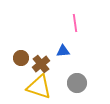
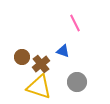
pink line: rotated 18 degrees counterclockwise
blue triangle: rotated 24 degrees clockwise
brown circle: moved 1 px right, 1 px up
gray circle: moved 1 px up
